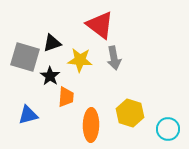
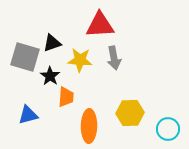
red triangle: rotated 40 degrees counterclockwise
yellow hexagon: rotated 20 degrees counterclockwise
orange ellipse: moved 2 px left, 1 px down
